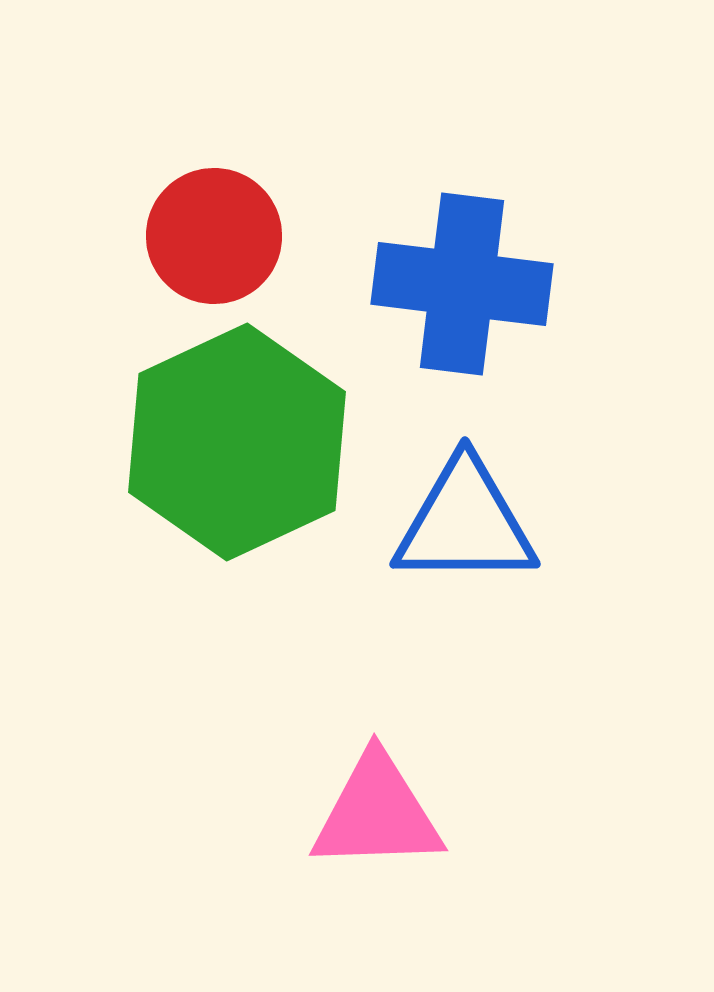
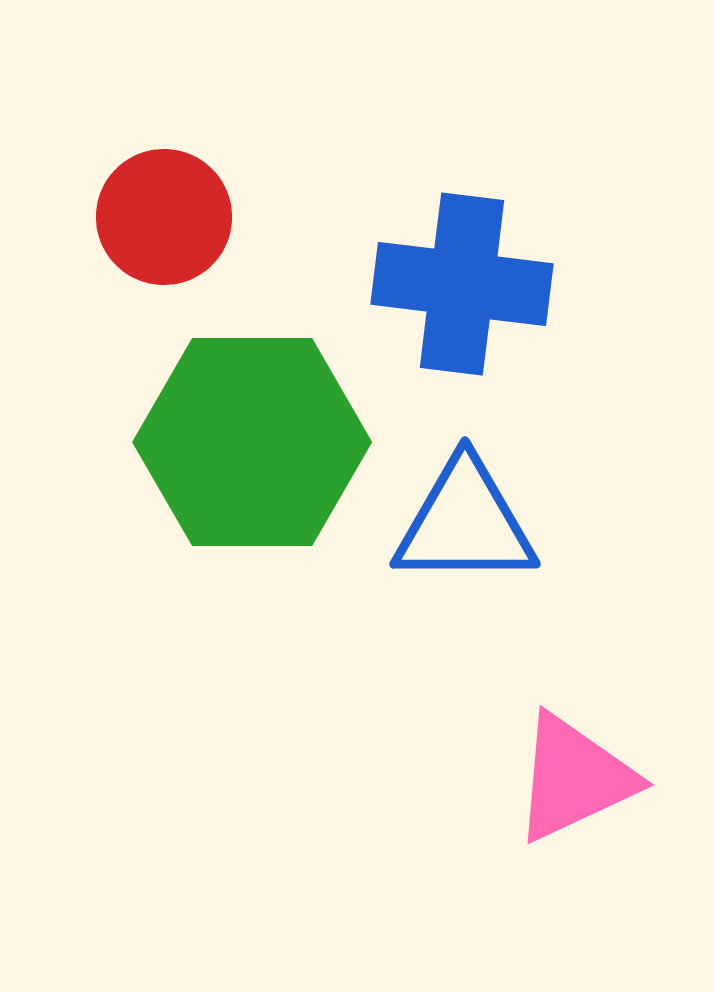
red circle: moved 50 px left, 19 px up
green hexagon: moved 15 px right; rotated 25 degrees clockwise
pink triangle: moved 197 px right, 35 px up; rotated 23 degrees counterclockwise
